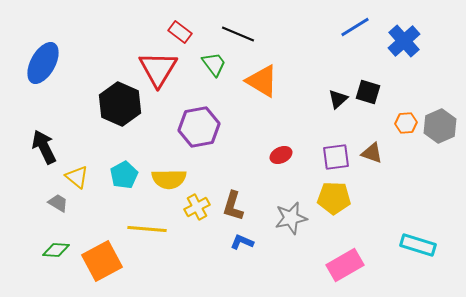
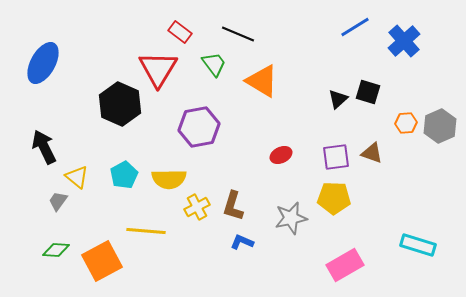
gray trapezoid: moved 2 px up; rotated 85 degrees counterclockwise
yellow line: moved 1 px left, 2 px down
